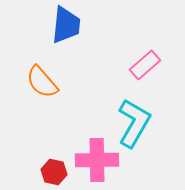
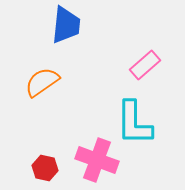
orange semicircle: rotated 96 degrees clockwise
cyan L-shape: rotated 150 degrees clockwise
pink cross: rotated 21 degrees clockwise
red hexagon: moved 9 px left, 4 px up
